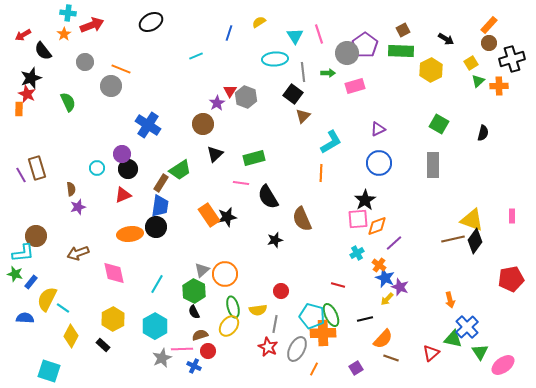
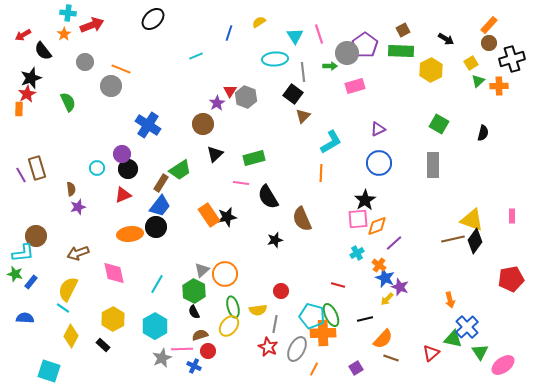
black ellipse at (151, 22): moved 2 px right, 3 px up; rotated 15 degrees counterclockwise
green arrow at (328, 73): moved 2 px right, 7 px up
red star at (27, 94): rotated 18 degrees clockwise
blue trapezoid at (160, 206): rotated 30 degrees clockwise
yellow semicircle at (47, 299): moved 21 px right, 10 px up
